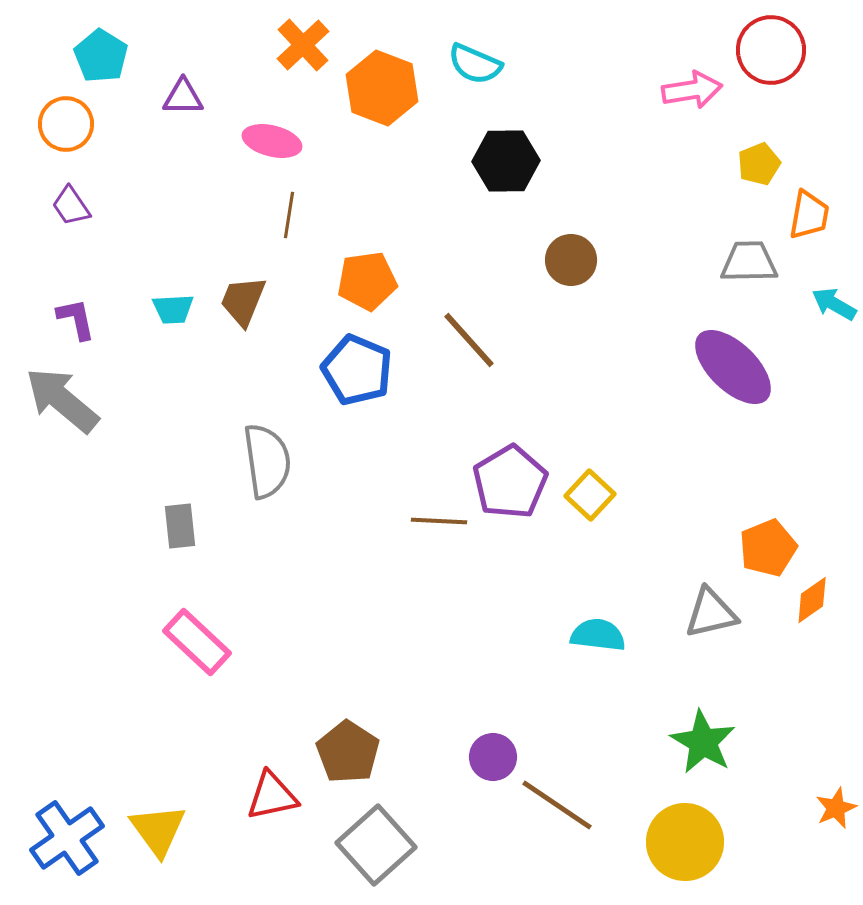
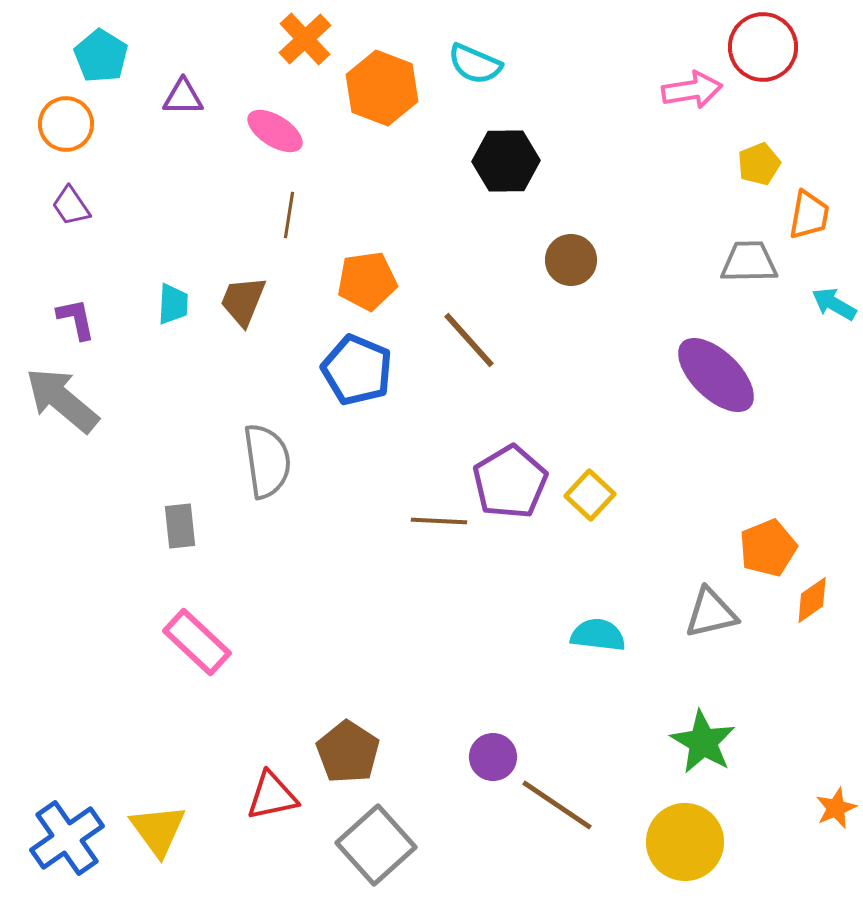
orange cross at (303, 45): moved 2 px right, 6 px up
red circle at (771, 50): moved 8 px left, 3 px up
pink ellipse at (272, 141): moved 3 px right, 10 px up; rotated 18 degrees clockwise
cyan trapezoid at (173, 309): moved 5 px up; rotated 84 degrees counterclockwise
purple ellipse at (733, 367): moved 17 px left, 8 px down
